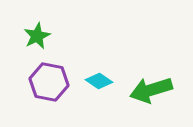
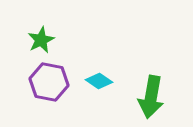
green star: moved 4 px right, 4 px down
green arrow: moved 7 px down; rotated 63 degrees counterclockwise
